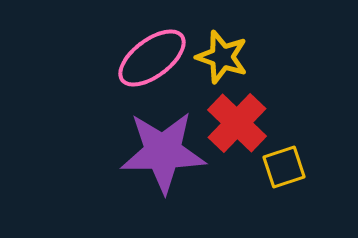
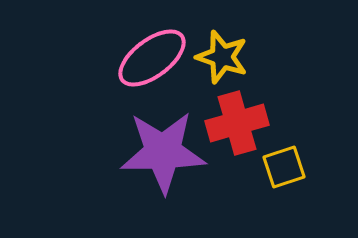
red cross: rotated 30 degrees clockwise
